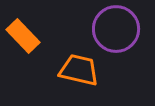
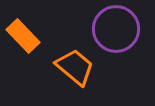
orange trapezoid: moved 4 px left, 3 px up; rotated 27 degrees clockwise
